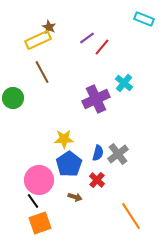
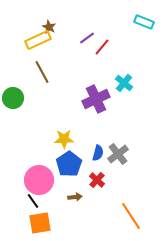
cyan rectangle: moved 3 px down
brown arrow: rotated 24 degrees counterclockwise
orange square: rotated 10 degrees clockwise
